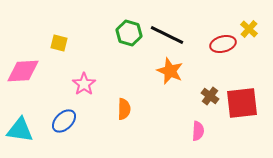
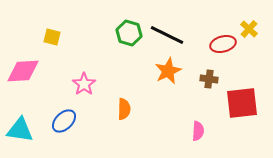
yellow square: moved 7 px left, 6 px up
orange star: moved 2 px left; rotated 24 degrees clockwise
brown cross: moved 1 px left, 17 px up; rotated 30 degrees counterclockwise
